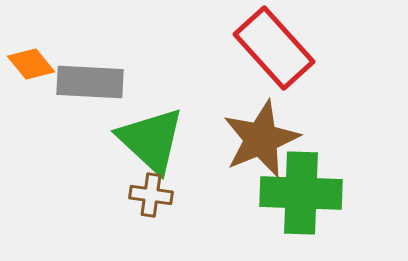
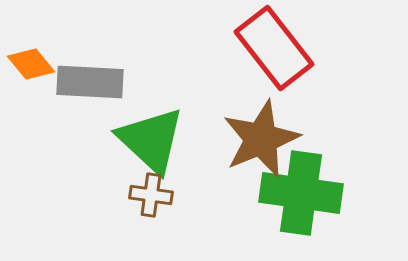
red rectangle: rotated 4 degrees clockwise
green cross: rotated 6 degrees clockwise
